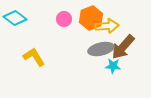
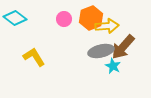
gray ellipse: moved 2 px down
cyan star: rotated 21 degrees clockwise
